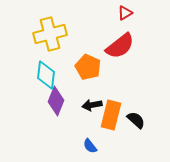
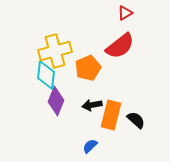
yellow cross: moved 5 px right, 17 px down
orange pentagon: moved 1 px down; rotated 25 degrees clockwise
blue semicircle: rotated 84 degrees clockwise
